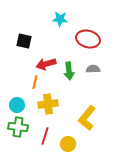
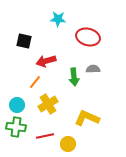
cyan star: moved 2 px left
red ellipse: moved 2 px up
red arrow: moved 3 px up
green arrow: moved 5 px right, 6 px down
orange line: rotated 24 degrees clockwise
yellow cross: rotated 24 degrees counterclockwise
yellow L-shape: rotated 75 degrees clockwise
green cross: moved 2 px left
red line: rotated 60 degrees clockwise
